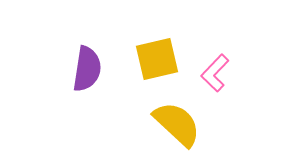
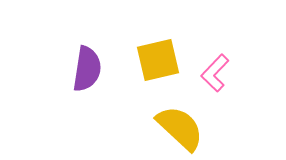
yellow square: moved 1 px right, 1 px down
yellow semicircle: moved 3 px right, 4 px down
